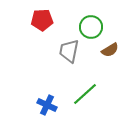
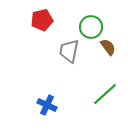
red pentagon: rotated 10 degrees counterclockwise
brown semicircle: moved 2 px left, 3 px up; rotated 96 degrees counterclockwise
green line: moved 20 px right
